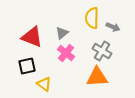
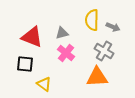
yellow semicircle: moved 2 px down
gray triangle: rotated 24 degrees clockwise
gray cross: moved 2 px right
black square: moved 2 px left, 2 px up; rotated 18 degrees clockwise
